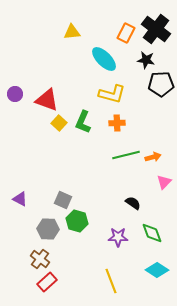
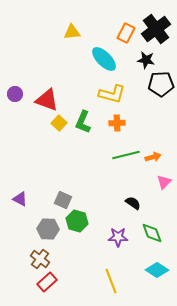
black cross: rotated 16 degrees clockwise
